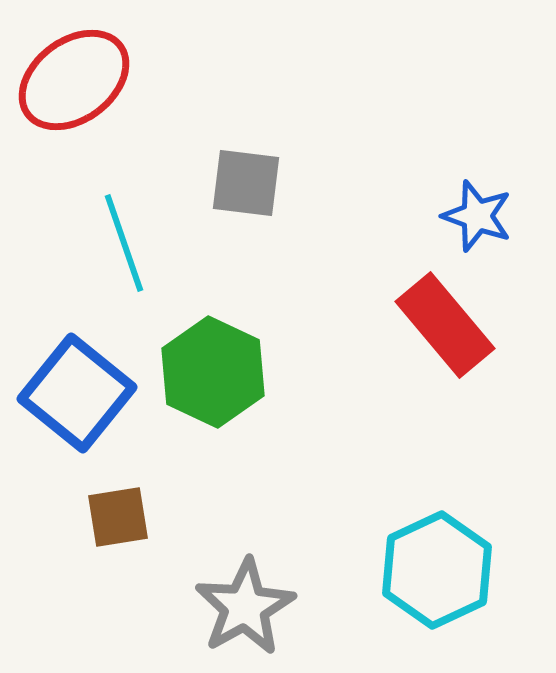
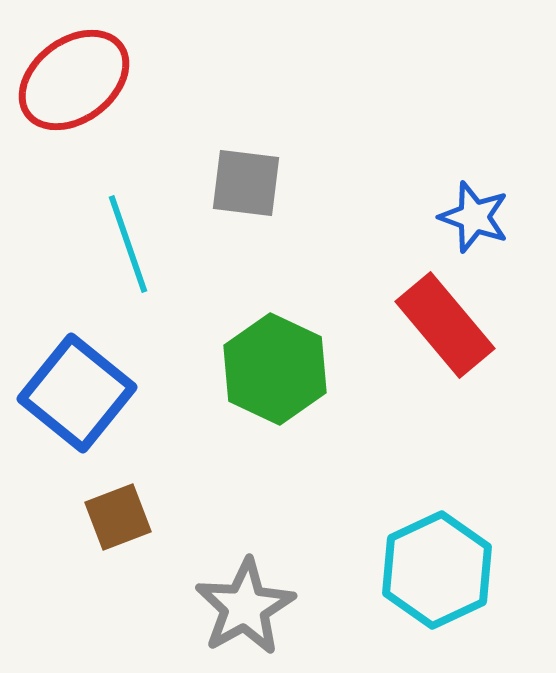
blue star: moved 3 px left, 1 px down
cyan line: moved 4 px right, 1 px down
green hexagon: moved 62 px right, 3 px up
brown square: rotated 12 degrees counterclockwise
